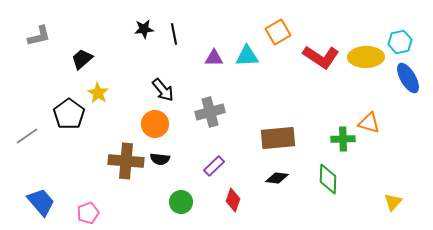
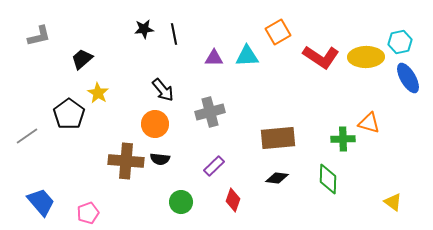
yellow triangle: rotated 36 degrees counterclockwise
